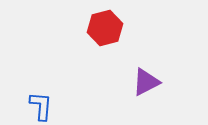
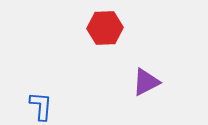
red hexagon: rotated 12 degrees clockwise
